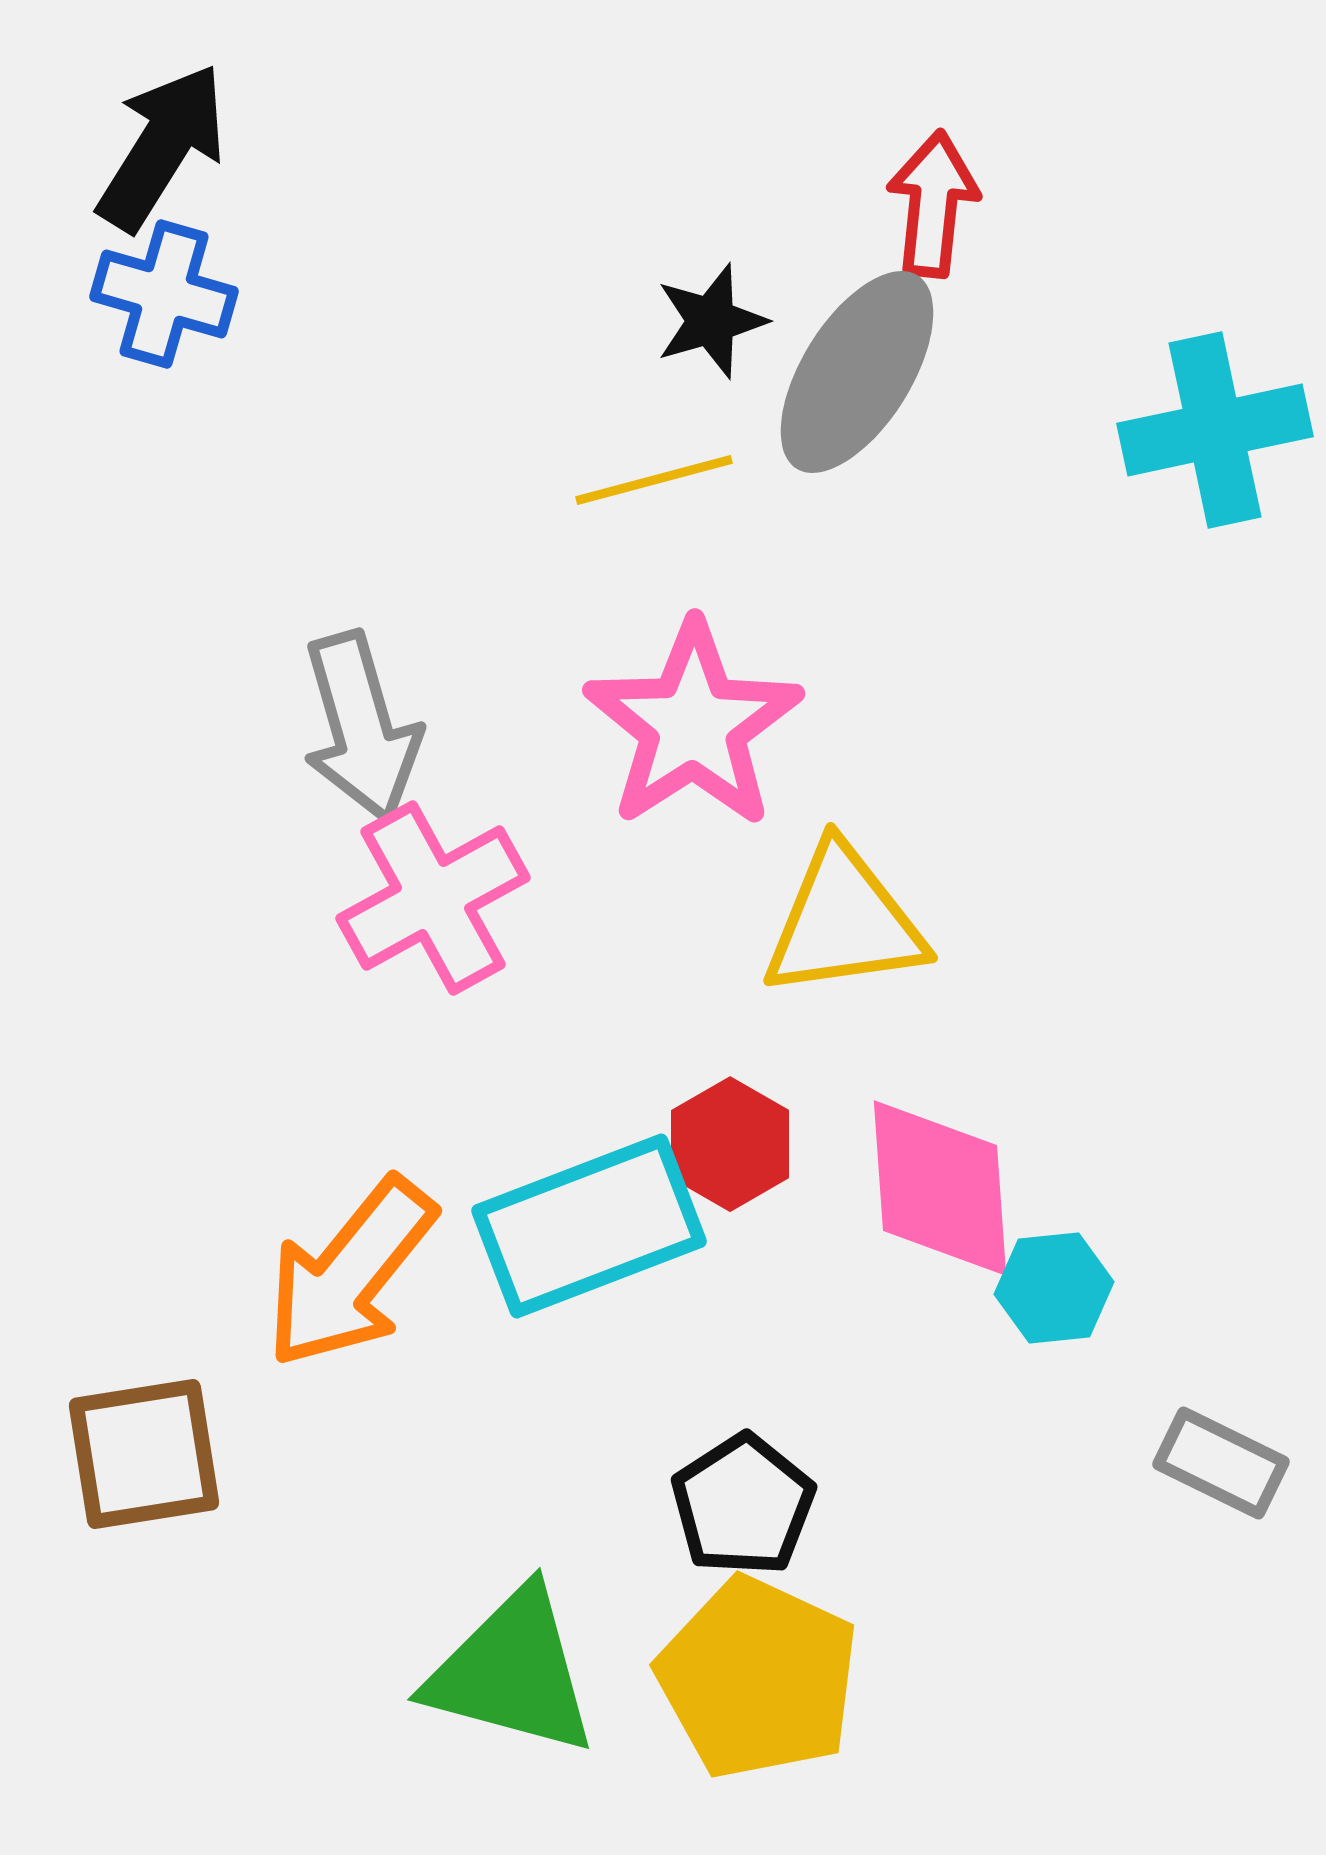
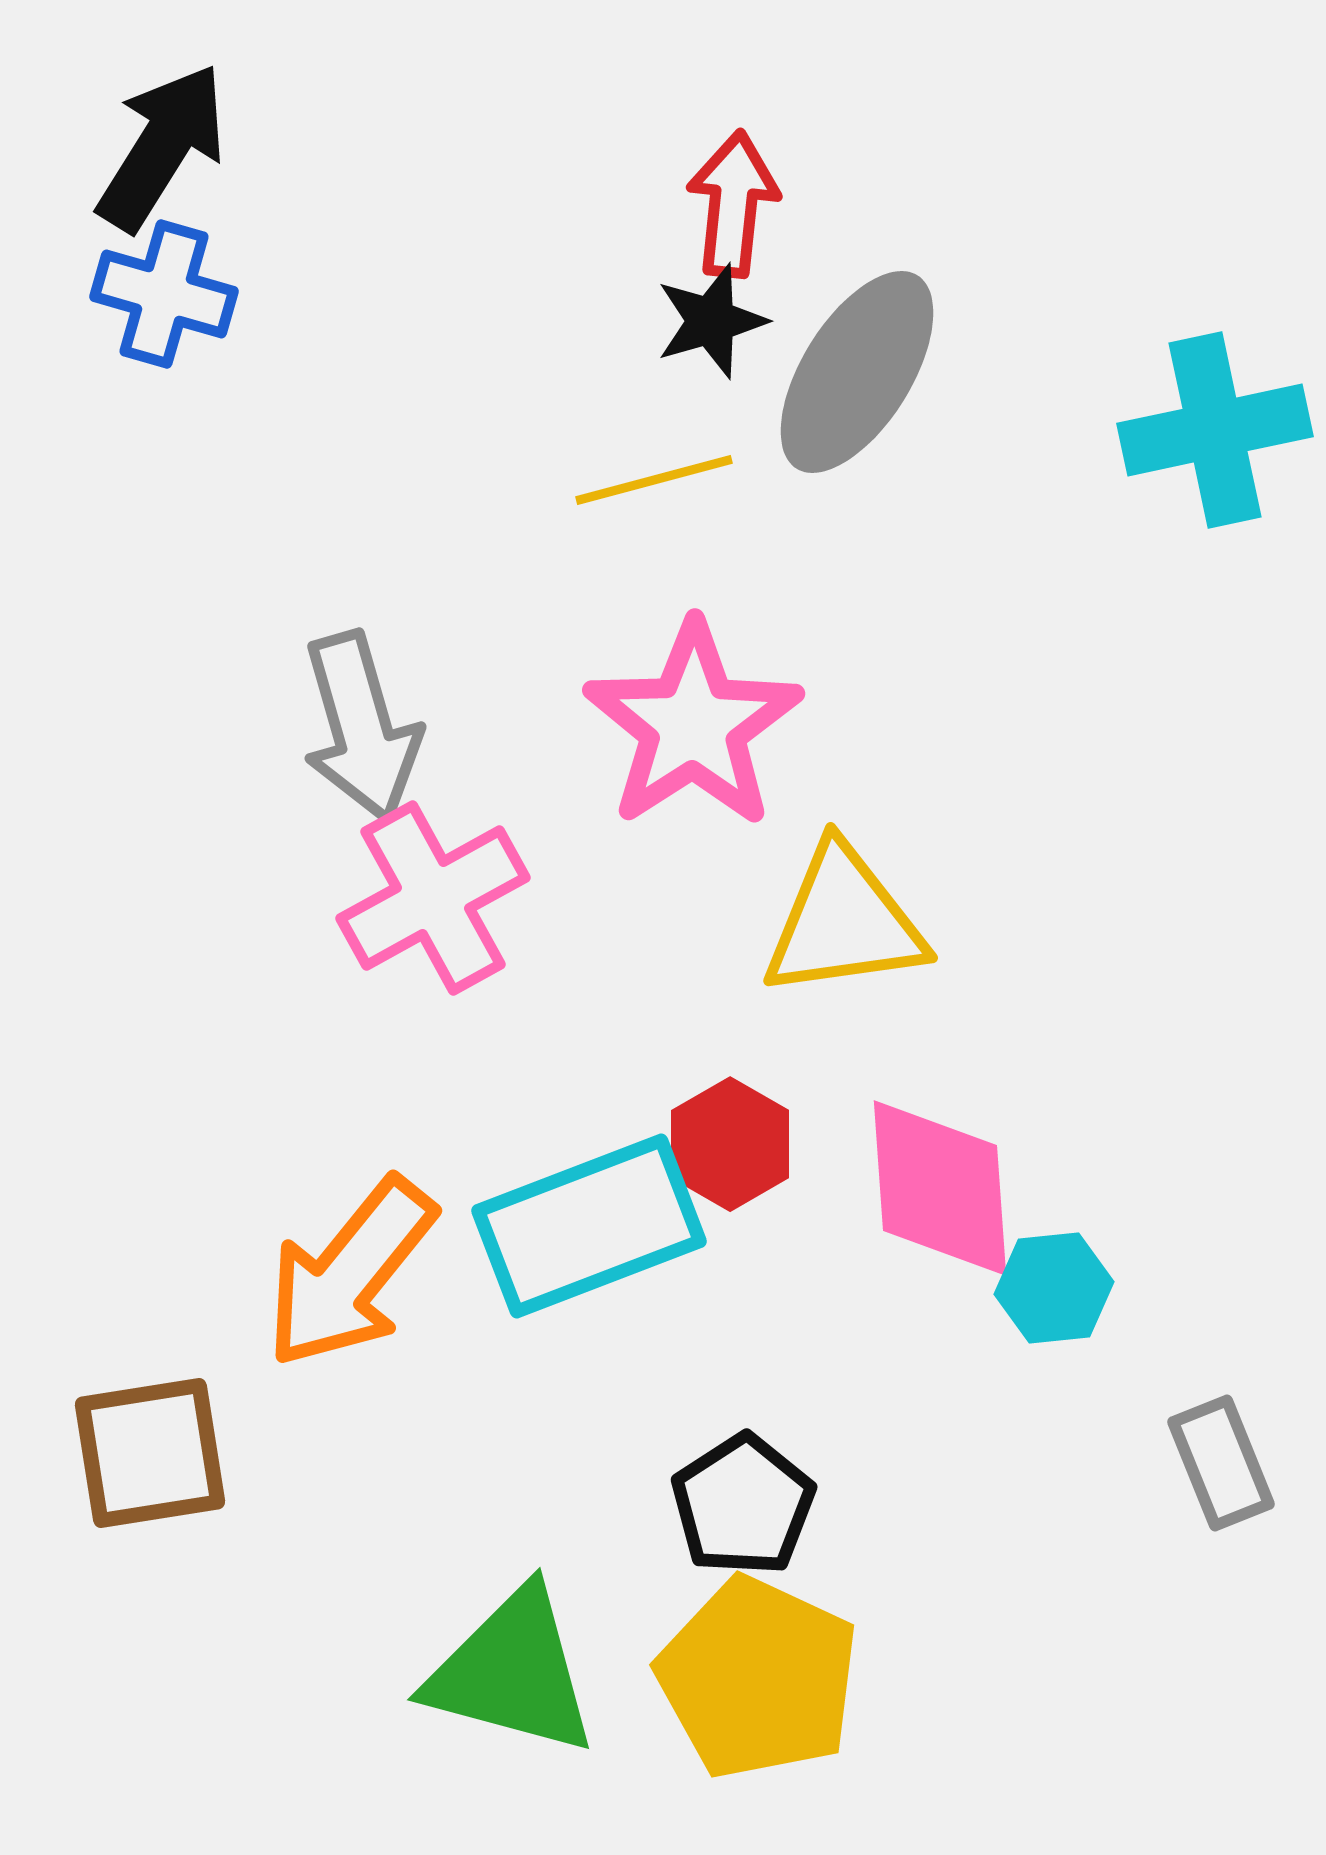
red arrow: moved 200 px left
brown square: moved 6 px right, 1 px up
gray rectangle: rotated 42 degrees clockwise
